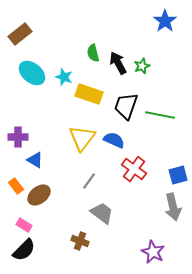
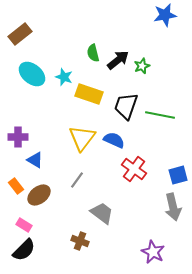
blue star: moved 6 px up; rotated 25 degrees clockwise
black arrow: moved 3 px up; rotated 80 degrees clockwise
cyan ellipse: moved 1 px down
gray line: moved 12 px left, 1 px up
